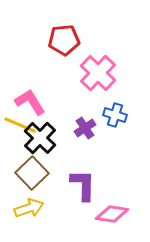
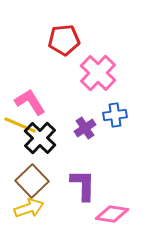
blue cross: rotated 25 degrees counterclockwise
brown square: moved 8 px down
